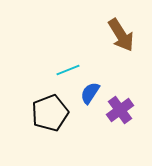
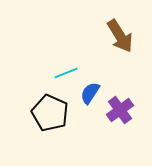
brown arrow: moved 1 px left, 1 px down
cyan line: moved 2 px left, 3 px down
black pentagon: rotated 27 degrees counterclockwise
